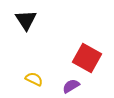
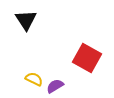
purple semicircle: moved 16 px left
